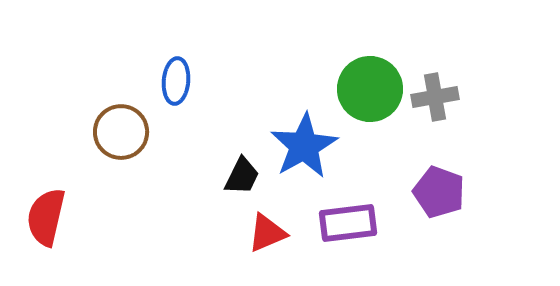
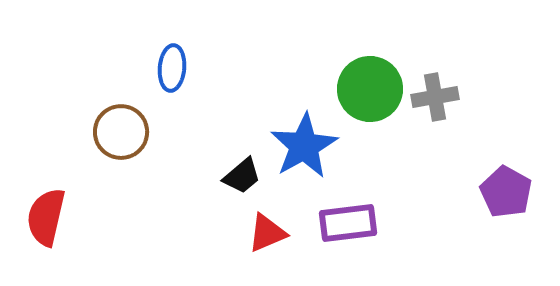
blue ellipse: moved 4 px left, 13 px up
black trapezoid: rotated 24 degrees clockwise
purple pentagon: moved 67 px right; rotated 9 degrees clockwise
